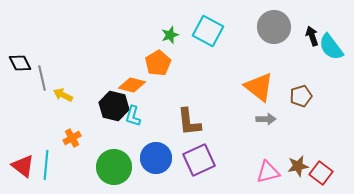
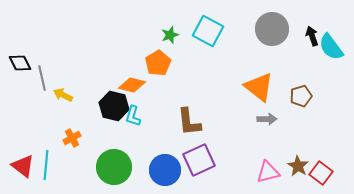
gray circle: moved 2 px left, 2 px down
gray arrow: moved 1 px right
blue circle: moved 9 px right, 12 px down
brown star: rotated 30 degrees counterclockwise
